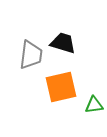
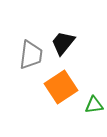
black trapezoid: rotated 68 degrees counterclockwise
orange square: rotated 20 degrees counterclockwise
